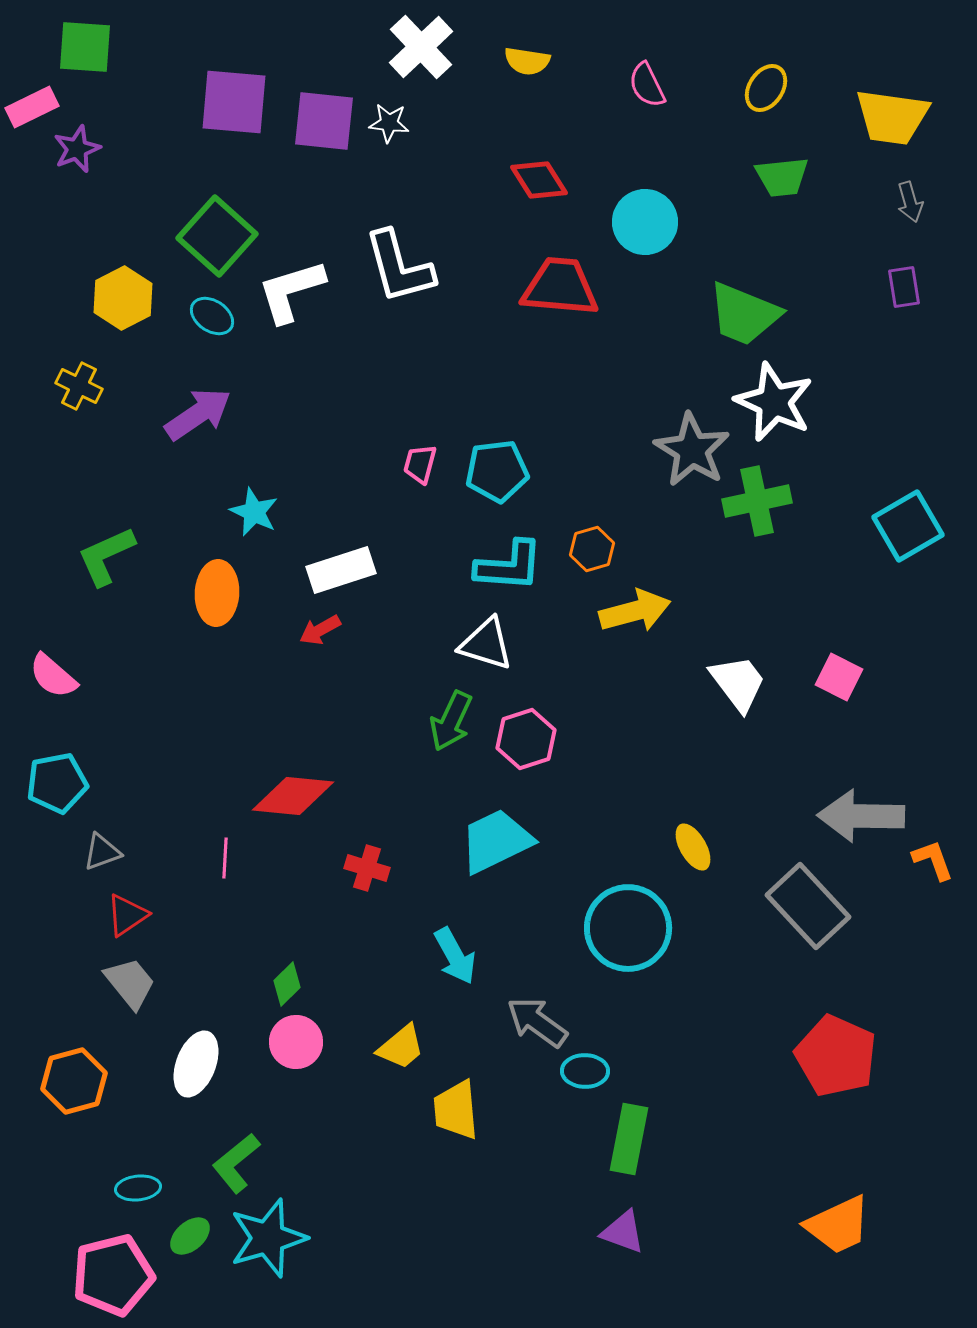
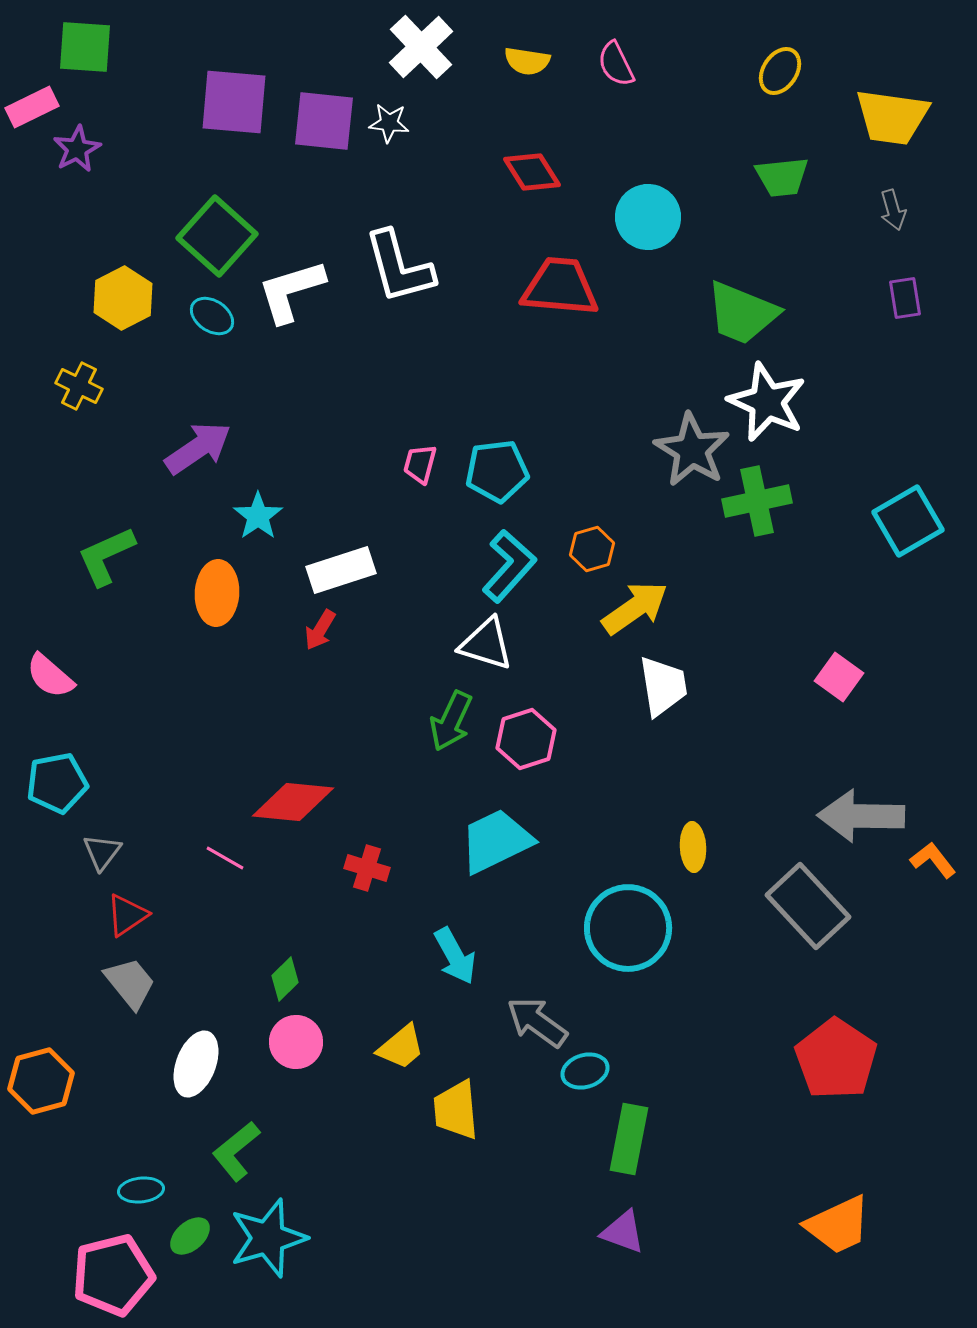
pink semicircle at (647, 85): moved 31 px left, 21 px up
yellow ellipse at (766, 88): moved 14 px right, 17 px up
purple star at (77, 149): rotated 6 degrees counterclockwise
red diamond at (539, 180): moved 7 px left, 8 px up
gray arrow at (910, 202): moved 17 px left, 8 px down
cyan circle at (645, 222): moved 3 px right, 5 px up
purple rectangle at (904, 287): moved 1 px right, 11 px down
green trapezoid at (744, 314): moved 2 px left, 1 px up
white star at (774, 402): moved 7 px left
purple arrow at (198, 414): moved 34 px down
cyan star at (254, 512): moved 4 px right, 4 px down; rotated 12 degrees clockwise
cyan square at (908, 526): moved 5 px up
cyan L-shape at (509, 566): rotated 52 degrees counterclockwise
yellow arrow at (635, 611): moved 3 px up; rotated 20 degrees counterclockwise
red arrow at (320, 630): rotated 30 degrees counterclockwise
pink semicircle at (53, 676): moved 3 px left
pink square at (839, 677): rotated 9 degrees clockwise
white trapezoid at (738, 683): moved 75 px left, 3 px down; rotated 28 degrees clockwise
red diamond at (293, 796): moved 6 px down
yellow ellipse at (693, 847): rotated 27 degrees clockwise
gray triangle at (102, 852): rotated 33 degrees counterclockwise
pink line at (225, 858): rotated 63 degrees counterclockwise
orange L-shape at (933, 860): rotated 18 degrees counterclockwise
green diamond at (287, 984): moved 2 px left, 5 px up
red pentagon at (836, 1056): moved 3 px down; rotated 10 degrees clockwise
cyan ellipse at (585, 1071): rotated 18 degrees counterclockwise
orange hexagon at (74, 1081): moved 33 px left
green L-shape at (236, 1163): moved 12 px up
cyan ellipse at (138, 1188): moved 3 px right, 2 px down
